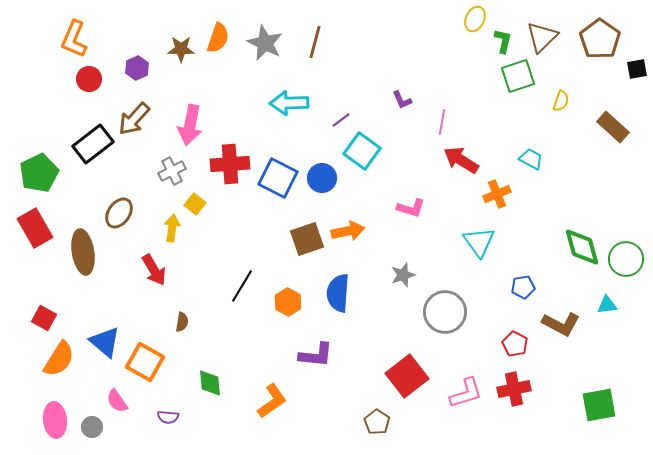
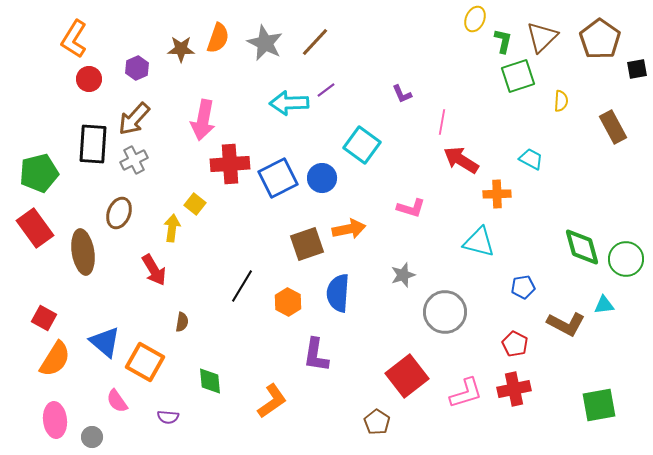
orange L-shape at (74, 39): rotated 9 degrees clockwise
brown line at (315, 42): rotated 28 degrees clockwise
purple L-shape at (402, 100): moved 6 px up
yellow semicircle at (561, 101): rotated 15 degrees counterclockwise
purple line at (341, 120): moved 15 px left, 30 px up
pink arrow at (190, 125): moved 13 px right, 5 px up
brown rectangle at (613, 127): rotated 20 degrees clockwise
black rectangle at (93, 144): rotated 48 degrees counterclockwise
cyan square at (362, 151): moved 6 px up
gray cross at (172, 171): moved 38 px left, 11 px up
green pentagon at (39, 173): rotated 12 degrees clockwise
blue square at (278, 178): rotated 36 degrees clockwise
orange cross at (497, 194): rotated 20 degrees clockwise
brown ellipse at (119, 213): rotated 12 degrees counterclockwise
red rectangle at (35, 228): rotated 6 degrees counterclockwise
orange arrow at (348, 231): moved 1 px right, 2 px up
brown square at (307, 239): moved 5 px down
cyan triangle at (479, 242): rotated 40 degrees counterclockwise
cyan triangle at (607, 305): moved 3 px left
brown L-shape at (561, 324): moved 5 px right
purple L-shape at (316, 355): rotated 93 degrees clockwise
orange semicircle at (59, 359): moved 4 px left
green diamond at (210, 383): moved 2 px up
gray circle at (92, 427): moved 10 px down
